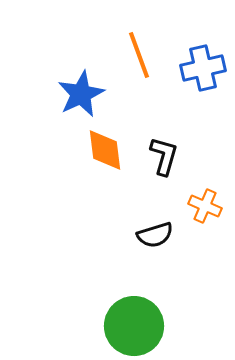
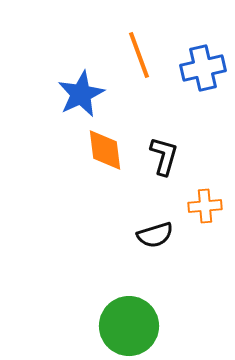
orange cross: rotated 28 degrees counterclockwise
green circle: moved 5 px left
